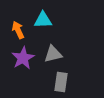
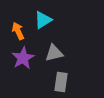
cyan triangle: rotated 30 degrees counterclockwise
orange arrow: moved 1 px down
gray triangle: moved 1 px right, 1 px up
